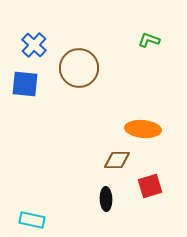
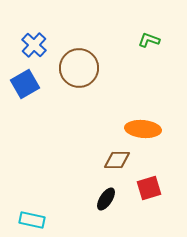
blue square: rotated 36 degrees counterclockwise
red square: moved 1 px left, 2 px down
black ellipse: rotated 35 degrees clockwise
